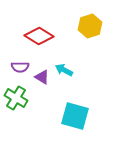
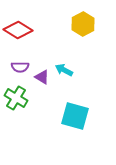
yellow hexagon: moved 7 px left, 2 px up; rotated 10 degrees counterclockwise
red diamond: moved 21 px left, 6 px up
